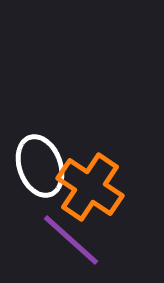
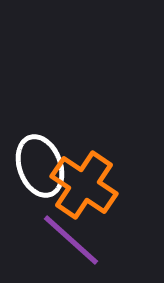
orange cross: moved 6 px left, 2 px up
